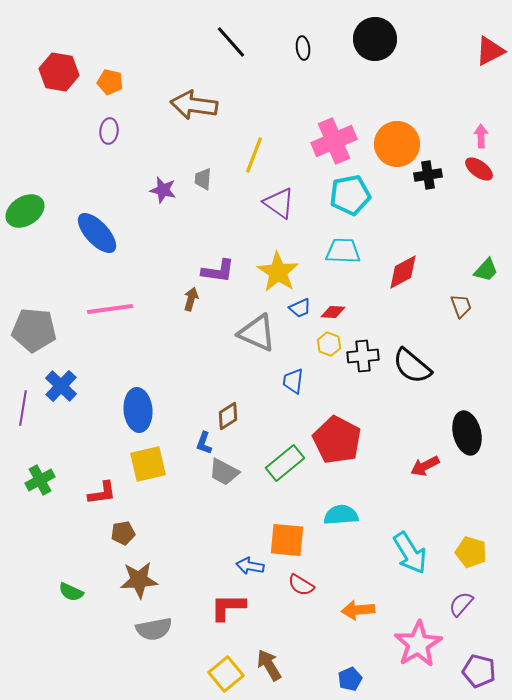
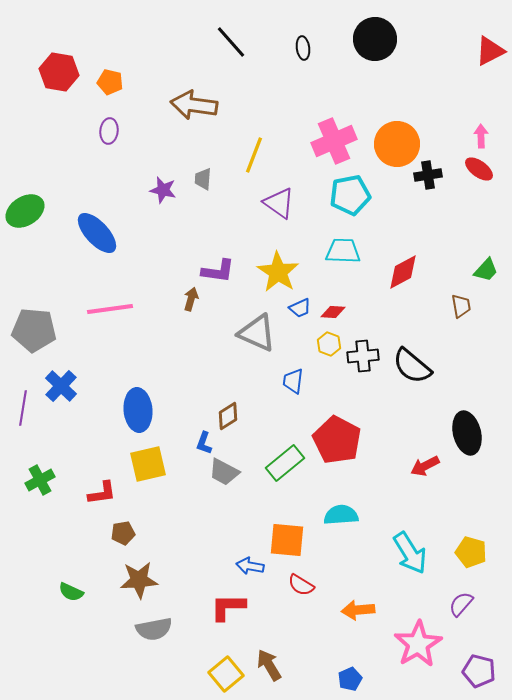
brown trapezoid at (461, 306): rotated 10 degrees clockwise
